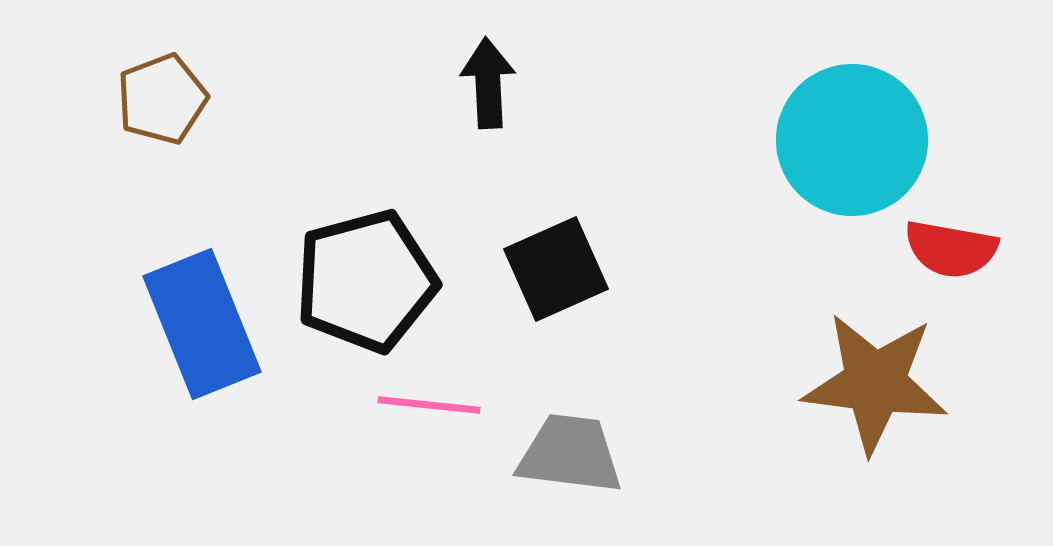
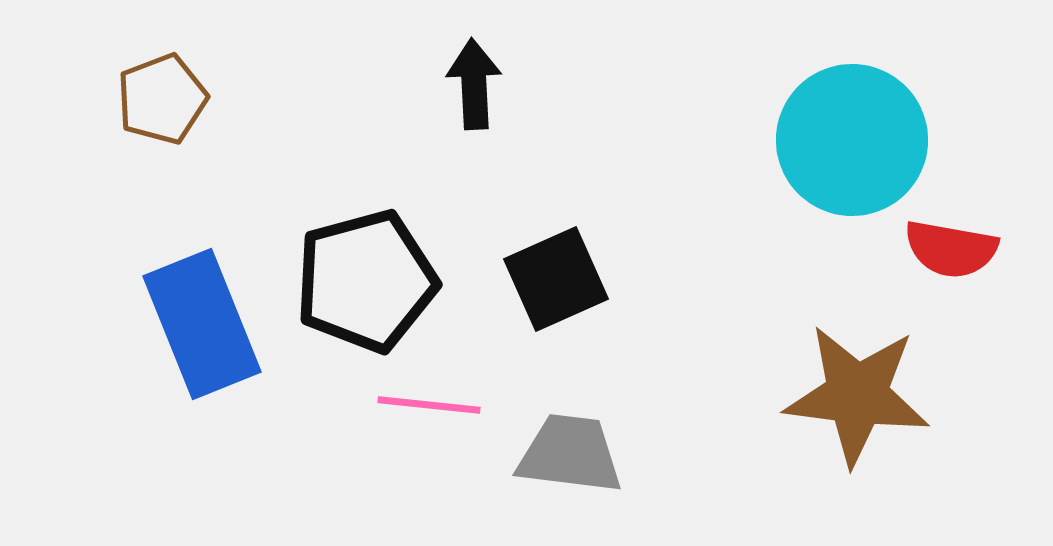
black arrow: moved 14 px left, 1 px down
black square: moved 10 px down
brown star: moved 18 px left, 12 px down
